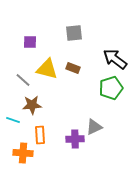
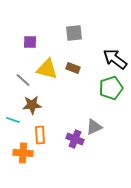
purple cross: rotated 24 degrees clockwise
